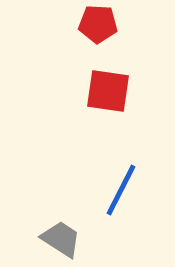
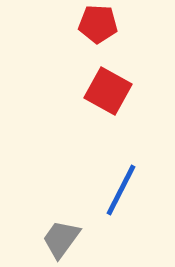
red square: rotated 21 degrees clockwise
gray trapezoid: rotated 87 degrees counterclockwise
